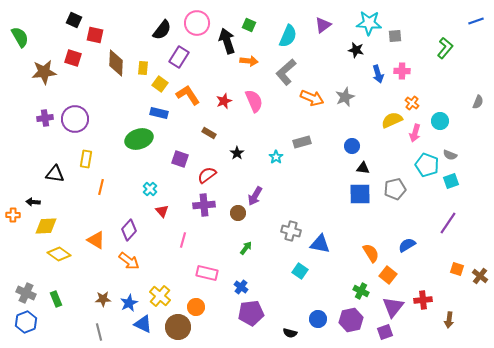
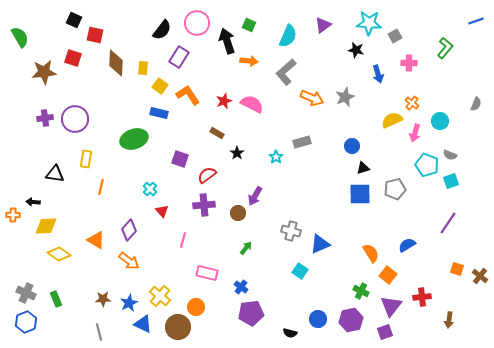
gray square at (395, 36): rotated 24 degrees counterclockwise
pink cross at (402, 71): moved 7 px right, 8 px up
yellow square at (160, 84): moved 2 px down
pink semicircle at (254, 101): moved 2 px left, 3 px down; rotated 40 degrees counterclockwise
gray semicircle at (478, 102): moved 2 px left, 2 px down
brown rectangle at (209, 133): moved 8 px right
green ellipse at (139, 139): moved 5 px left
black triangle at (363, 168): rotated 24 degrees counterclockwise
blue triangle at (320, 244): rotated 35 degrees counterclockwise
red cross at (423, 300): moved 1 px left, 3 px up
purple triangle at (393, 307): moved 2 px left, 1 px up
